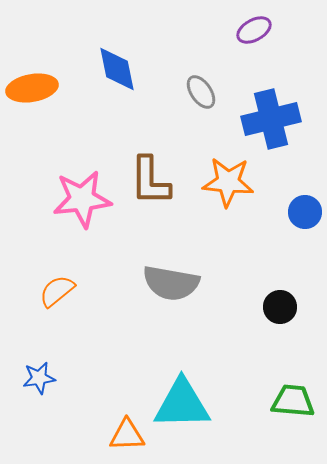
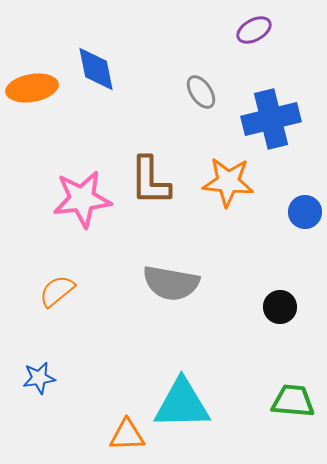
blue diamond: moved 21 px left
